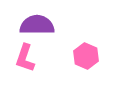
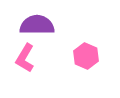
pink L-shape: rotated 12 degrees clockwise
